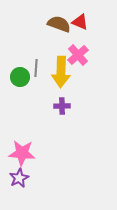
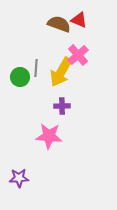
red triangle: moved 1 px left, 2 px up
yellow arrow: rotated 28 degrees clockwise
pink star: moved 27 px right, 17 px up
purple star: rotated 24 degrees clockwise
